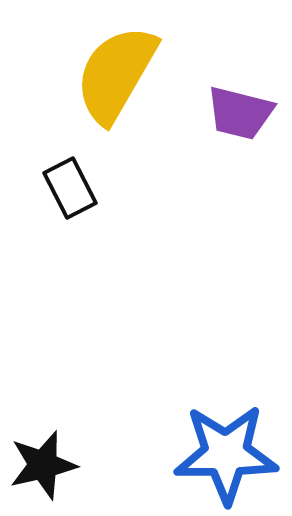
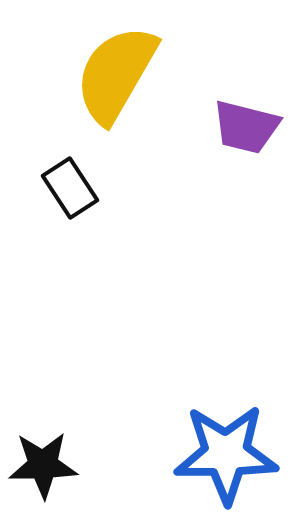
purple trapezoid: moved 6 px right, 14 px down
black rectangle: rotated 6 degrees counterclockwise
black star: rotated 12 degrees clockwise
